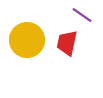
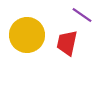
yellow circle: moved 5 px up
